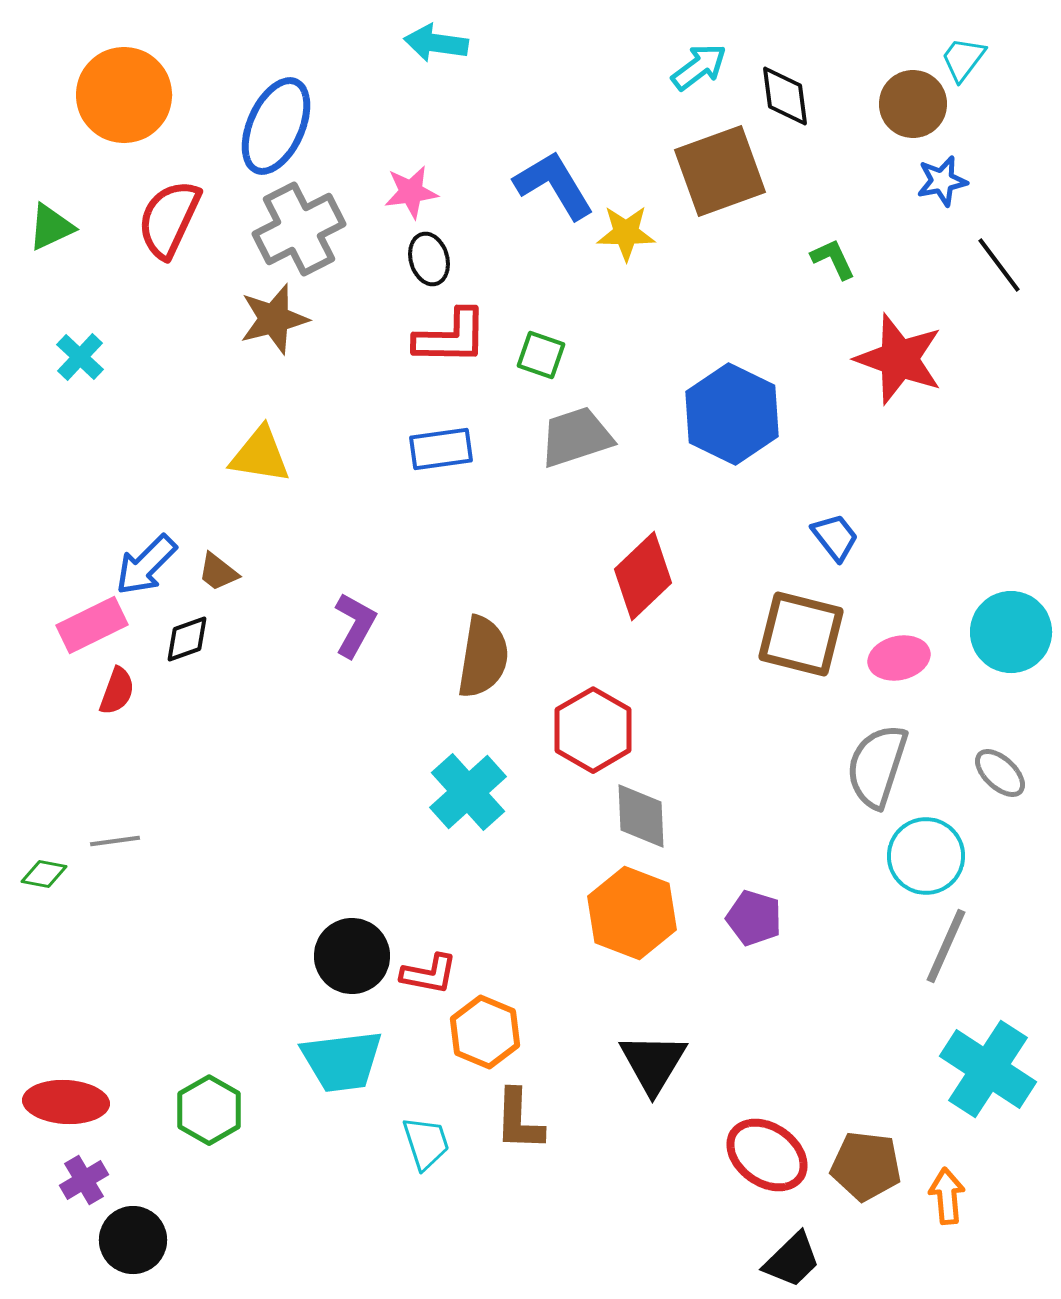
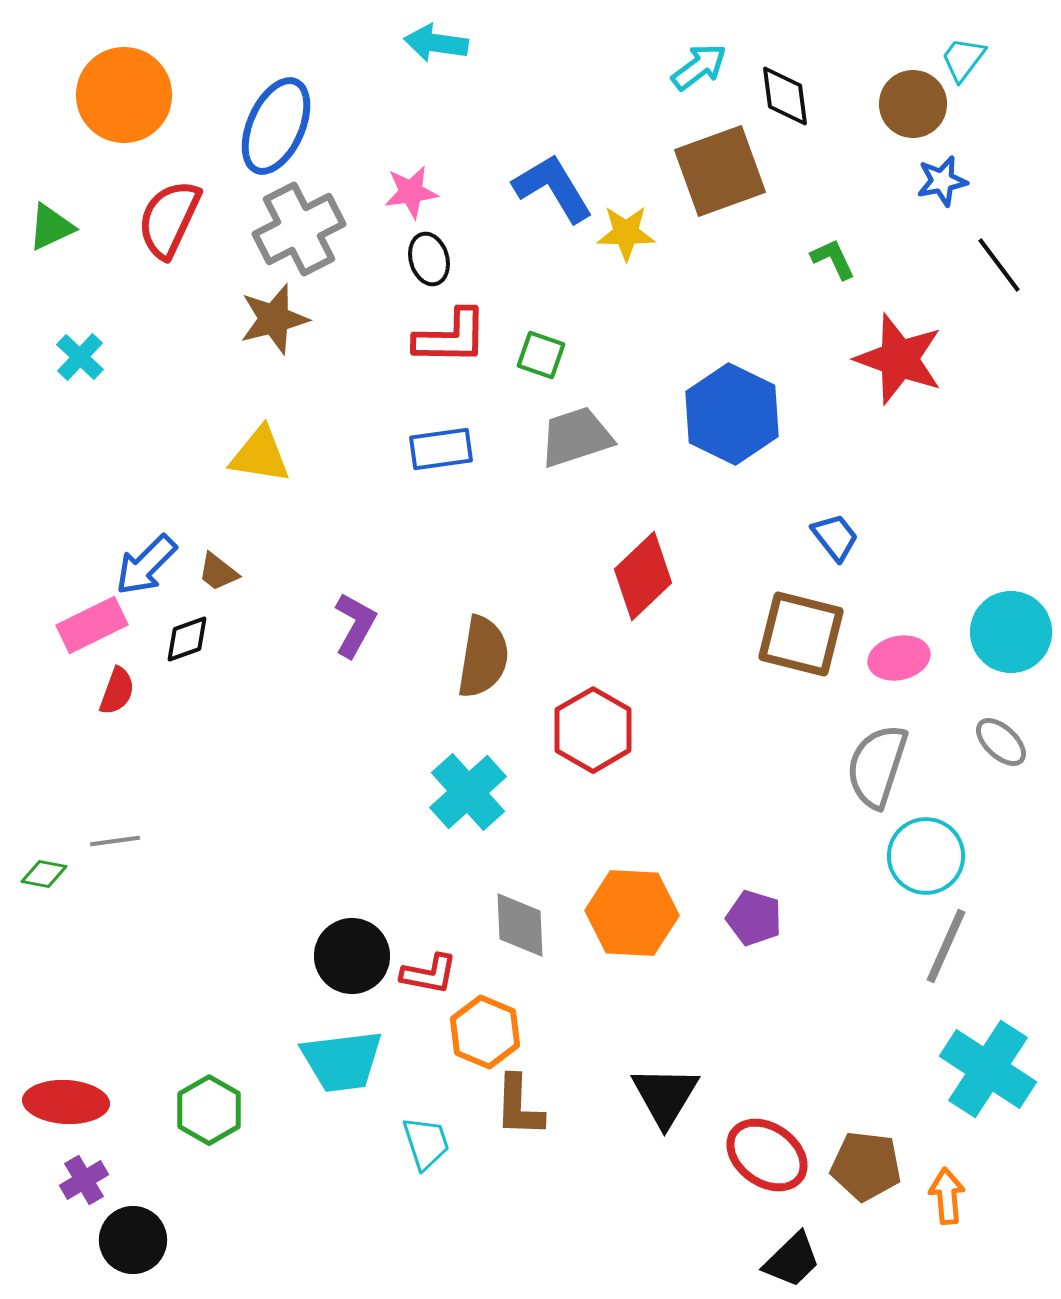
blue L-shape at (554, 185): moved 1 px left, 3 px down
gray ellipse at (1000, 773): moved 1 px right, 31 px up
gray diamond at (641, 816): moved 121 px left, 109 px down
orange hexagon at (632, 913): rotated 18 degrees counterclockwise
black triangle at (653, 1063): moved 12 px right, 33 px down
brown L-shape at (519, 1120): moved 14 px up
